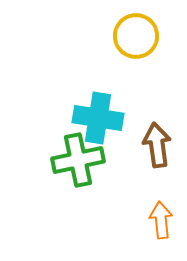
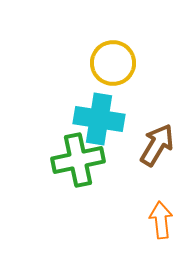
yellow circle: moved 23 px left, 27 px down
cyan cross: moved 1 px right, 1 px down
brown arrow: rotated 39 degrees clockwise
